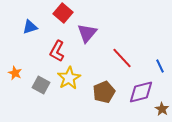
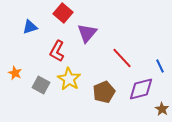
yellow star: moved 1 px down; rotated 10 degrees counterclockwise
purple diamond: moved 3 px up
